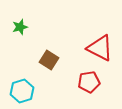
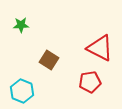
green star: moved 1 px right, 2 px up; rotated 14 degrees clockwise
red pentagon: moved 1 px right
cyan hexagon: rotated 20 degrees counterclockwise
